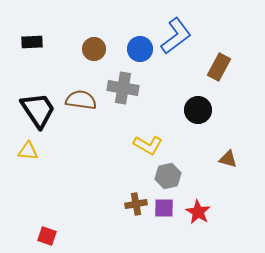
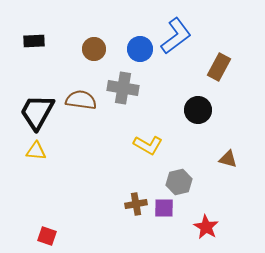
black rectangle: moved 2 px right, 1 px up
black trapezoid: moved 1 px left, 2 px down; rotated 117 degrees counterclockwise
yellow triangle: moved 8 px right
gray hexagon: moved 11 px right, 6 px down
red star: moved 8 px right, 15 px down
